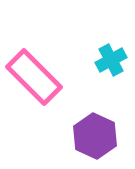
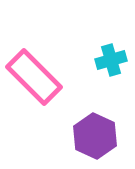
cyan cross: rotated 12 degrees clockwise
